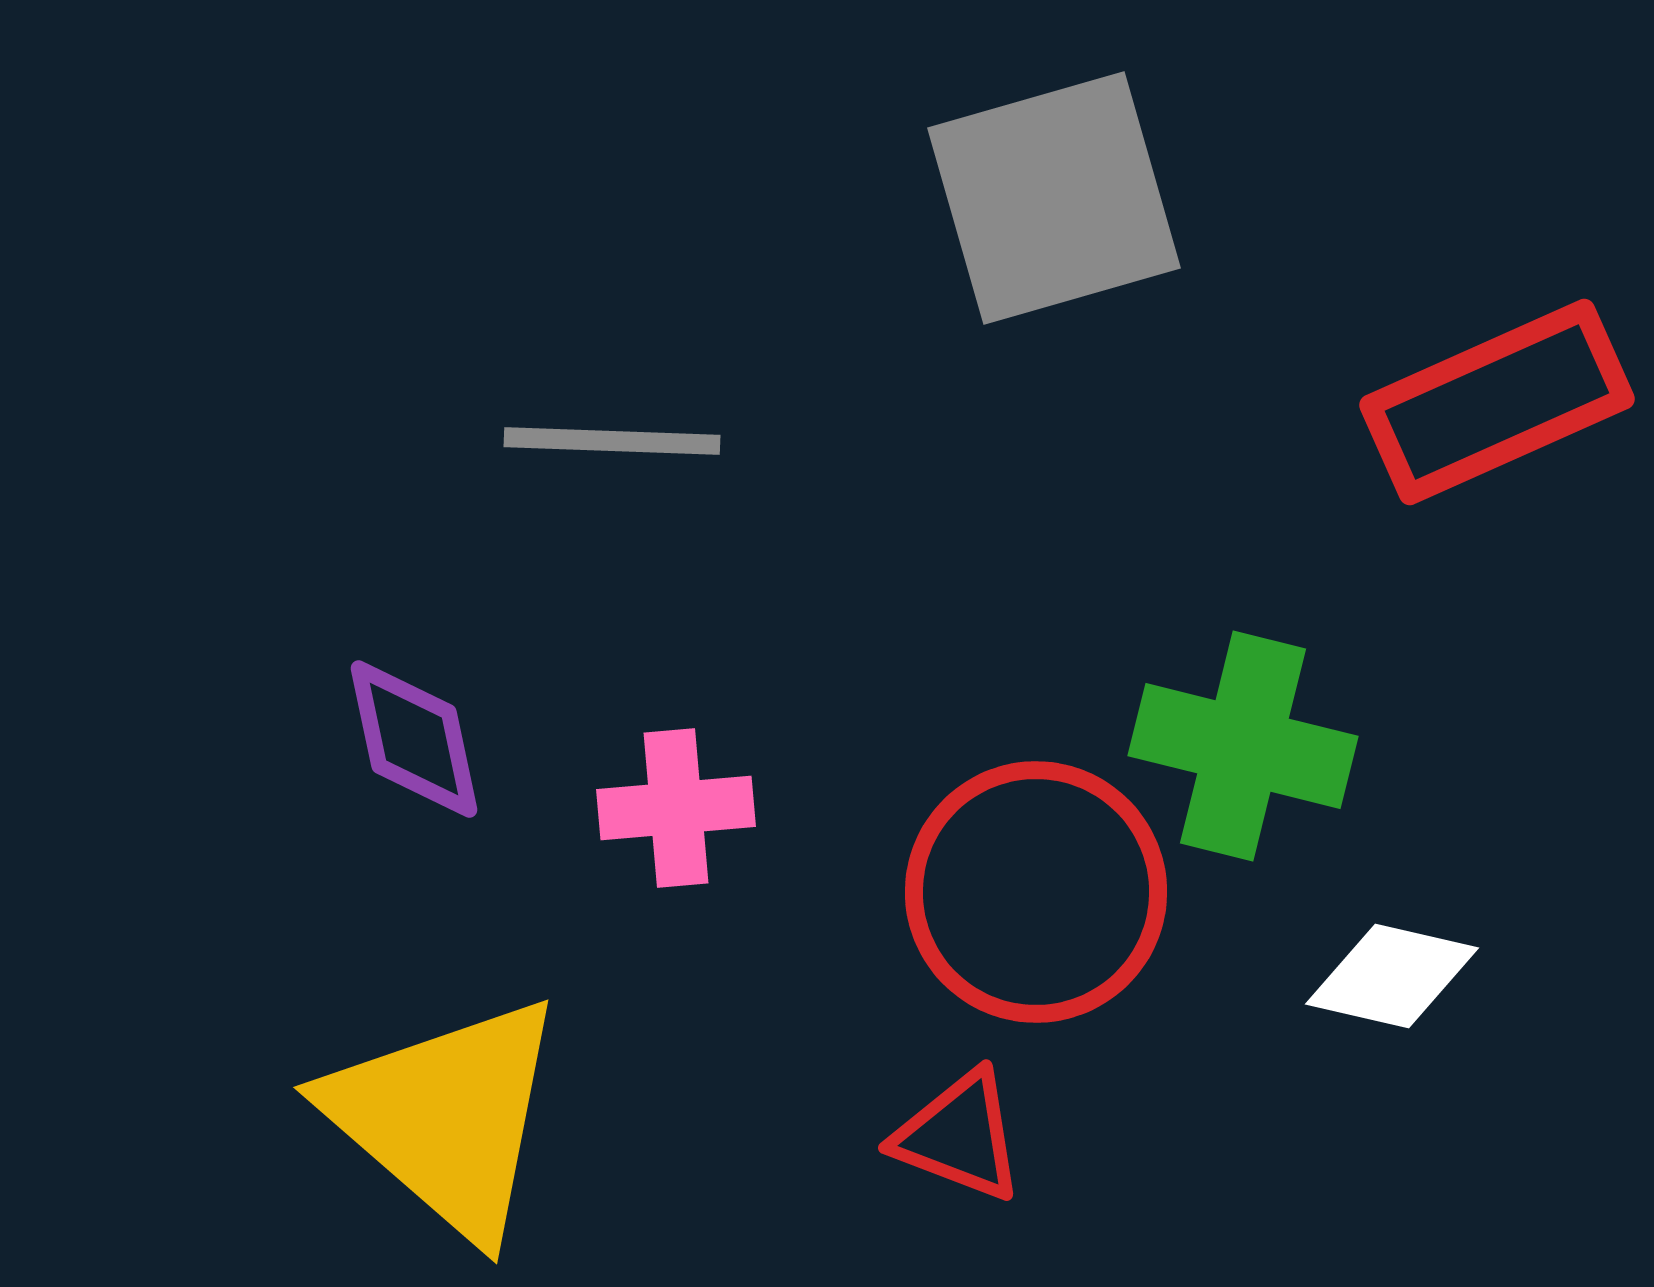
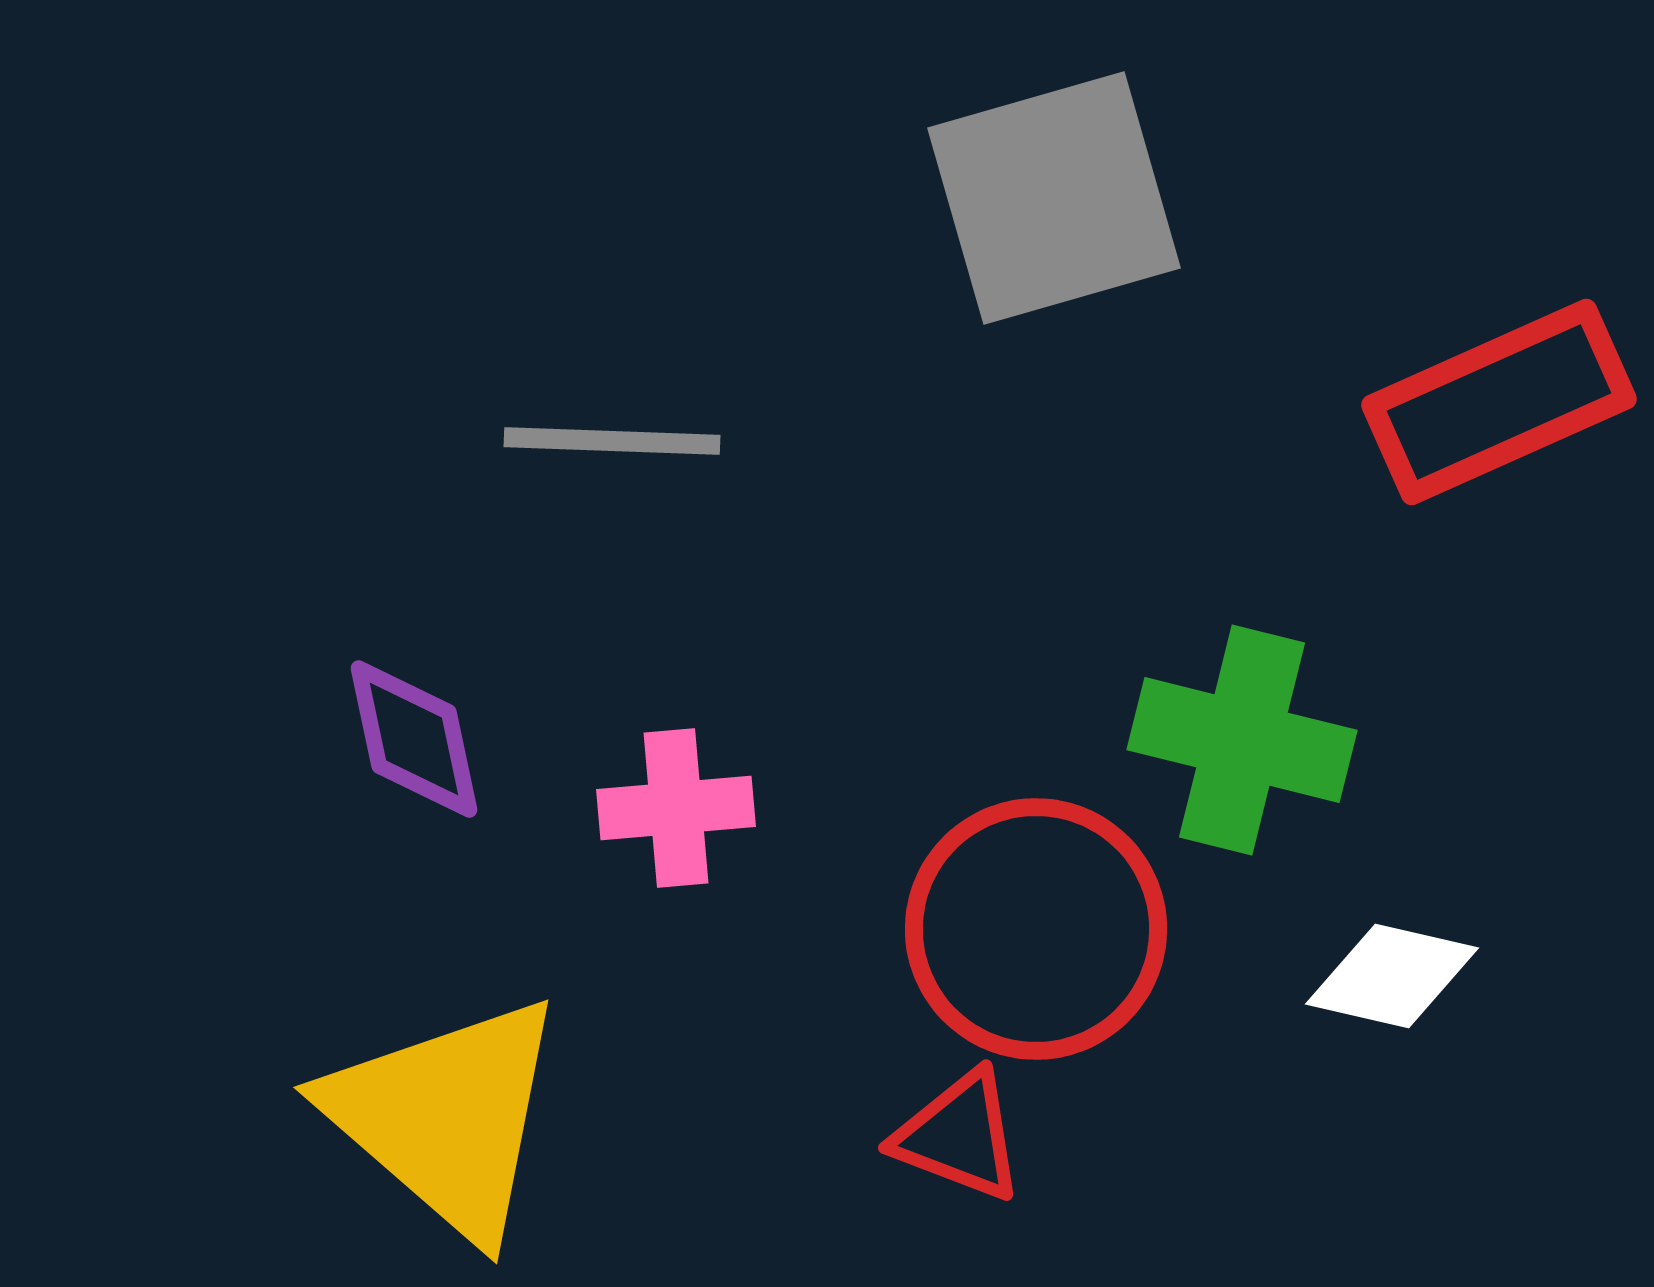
red rectangle: moved 2 px right
green cross: moved 1 px left, 6 px up
red circle: moved 37 px down
